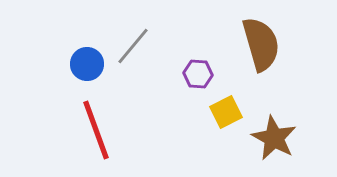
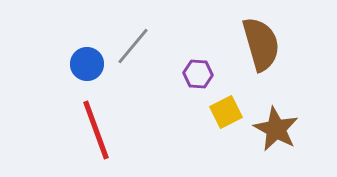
brown star: moved 2 px right, 9 px up
